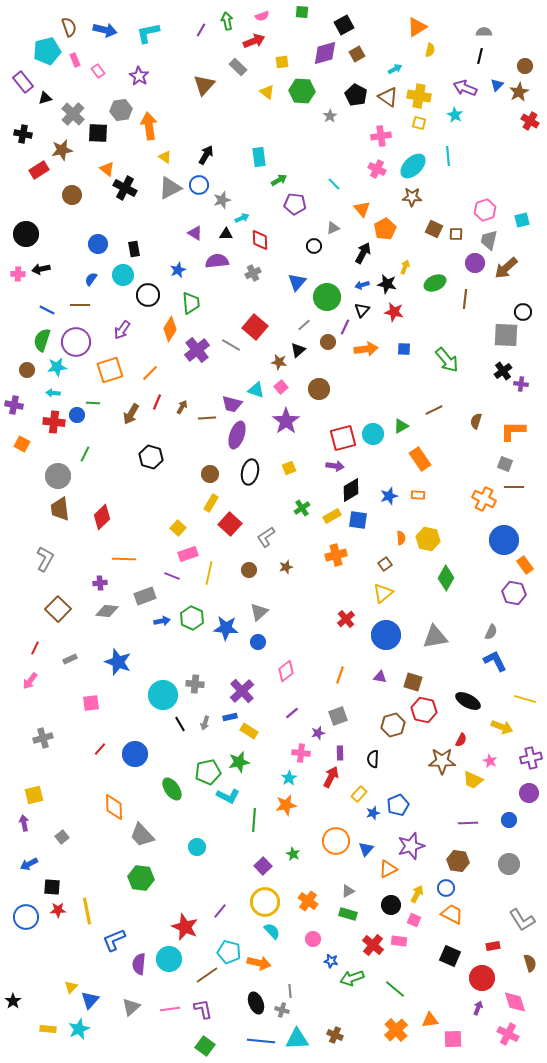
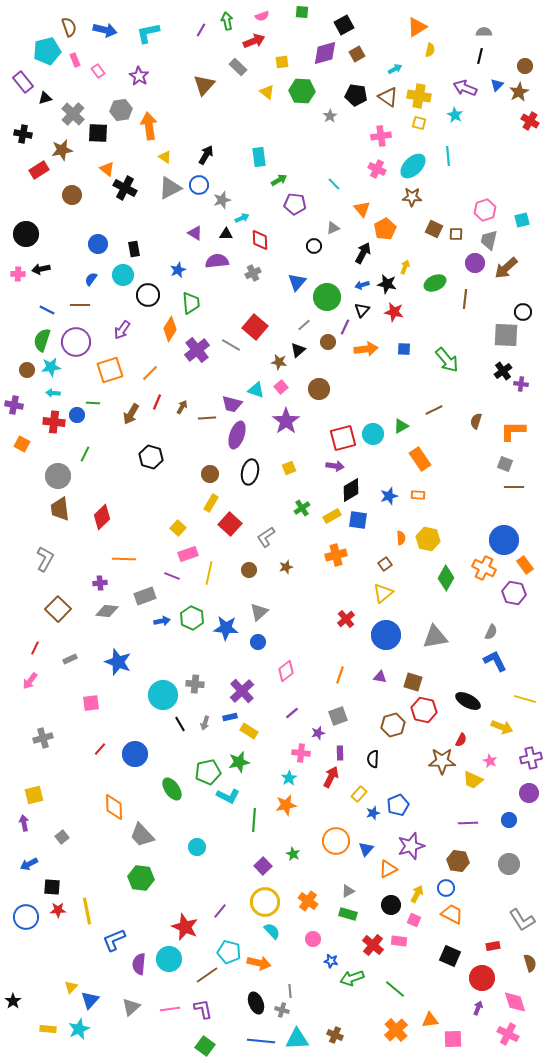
black pentagon at (356, 95): rotated 20 degrees counterclockwise
cyan star at (57, 367): moved 6 px left
orange cross at (484, 499): moved 69 px down
